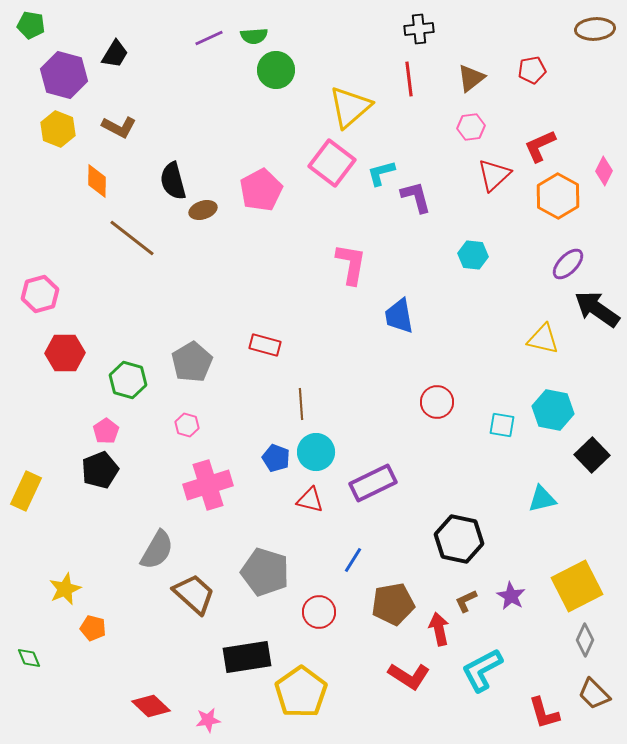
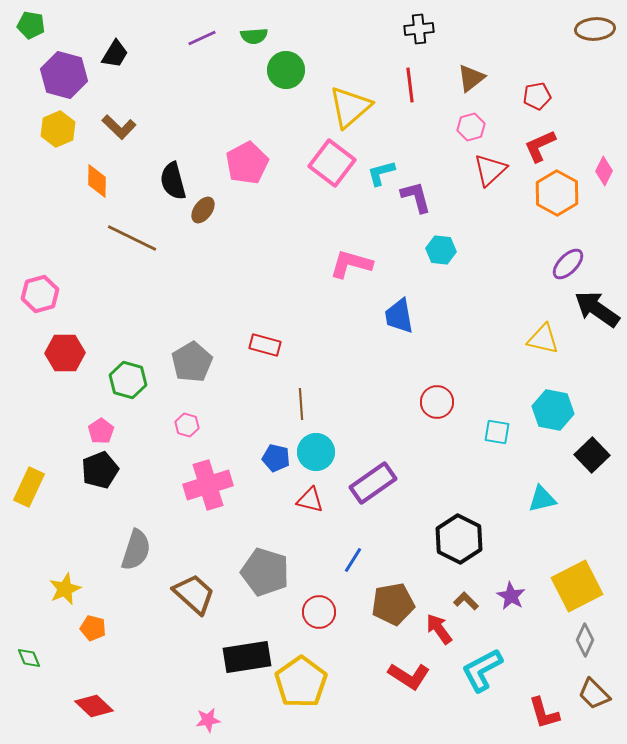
purple line at (209, 38): moved 7 px left
green circle at (276, 70): moved 10 px right
red pentagon at (532, 70): moved 5 px right, 26 px down
red line at (409, 79): moved 1 px right, 6 px down
brown L-shape at (119, 127): rotated 16 degrees clockwise
pink hexagon at (471, 127): rotated 8 degrees counterclockwise
yellow hexagon at (58, 129): rotated 16 degrees clockwise
red triangle at (494, 175): moved 4 px left, 5 px up
pink pentagon at (261, 190): moved 14 px left, 27 px up
orange hexagon at (558, 196): moved 1 px left, 3 px up
brown ellipse at (203, 210): rotated 36 degrees counterclockwise
brown line at (132, 238): rotated 12 degrees counterclockwise
cyan hexagon at (473, 255): moved 32 px left, 5 px up
pink L-shape at (351, 264): rotated 84 degrees counterclockwise
cyan square at (502, 425): moved 5 px left, 7 px down
pink pentagon at (106, 431): moved 5 px left
blue pentagon at (276, 458): rotated 8 degrees counterclockwise
purple rectangle at (373, 483): rotated 9 degrees counterclockwise
yellow rectangle at (26, 491): moved 3 px right, 4 px up
black hexagon at (459, 539): rotated 15 degrees clockwise
gray semicircle at (157, 550): moved 21 px left; rotated 12 degrees counterclockwise
brown L-shape at (466, 601): rotated 70 degrees clockwise
red arrow at (439, 629): rotated 24 degrees counterclockwise
yellow pentagon at (301, 692): moved 10 px up
red diamond at (151, 706): moved 57 px left
